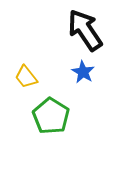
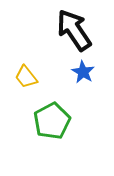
black arrow: moved 11 px left
green pentagon: moved 1 px right, 5 px down; rotated 12 degrees clockwise
